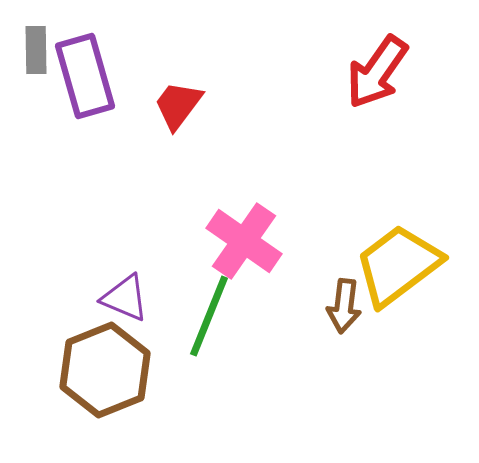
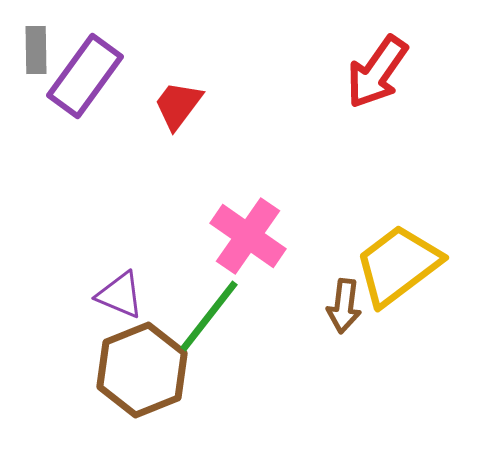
purple rectangle: rotated 52 degrees clockwise
pink cross: moved 4 px right, 5 px up
purple triangle: moved 5 px left, 3 px up
green line: rotated 16 degrees clockwise
brown hexagon: moved 37 px right
